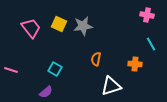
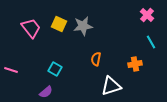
pink cross: rotated 32 degrees clockwise
cyan line: moved 2 px up
orange cross: rotated 16 degrees counterclockwise
